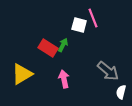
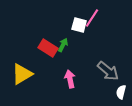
pink line: moved 1 px left; rotated 54 degrees clockwise
pink arrow: moved 6 px right
